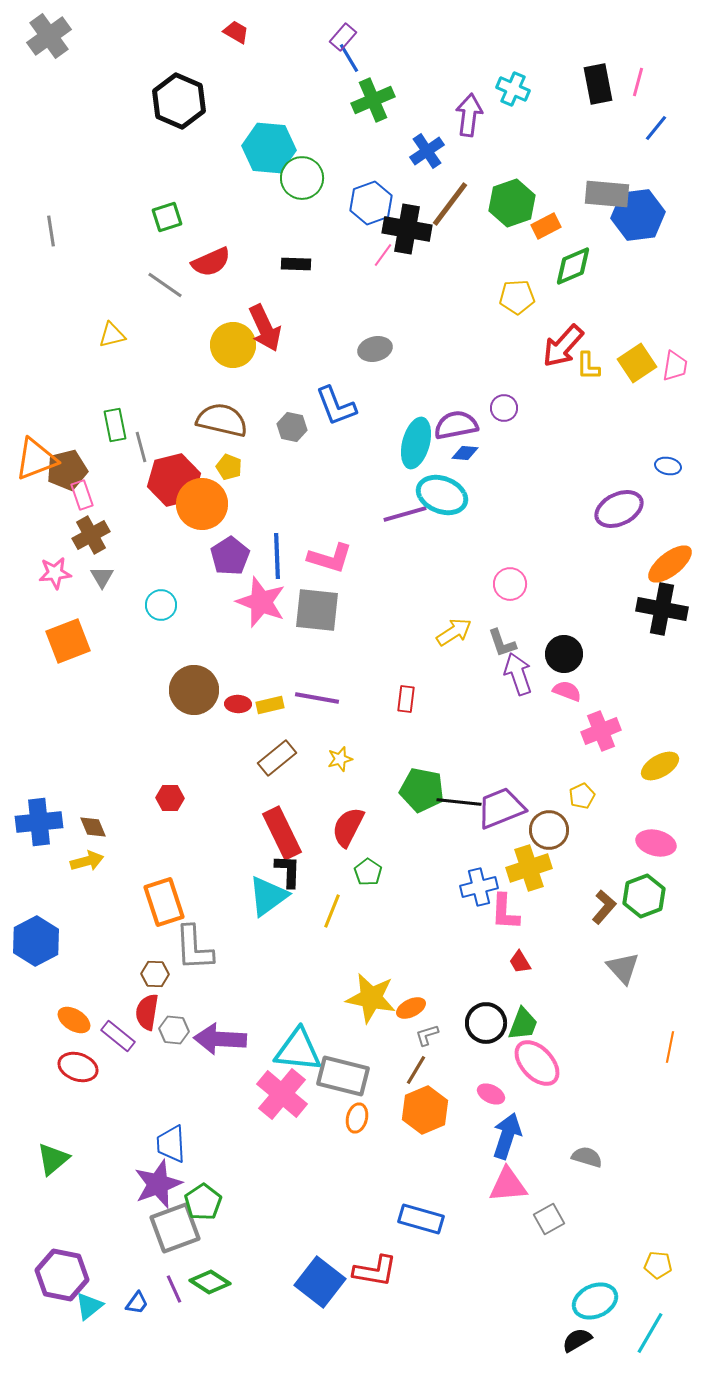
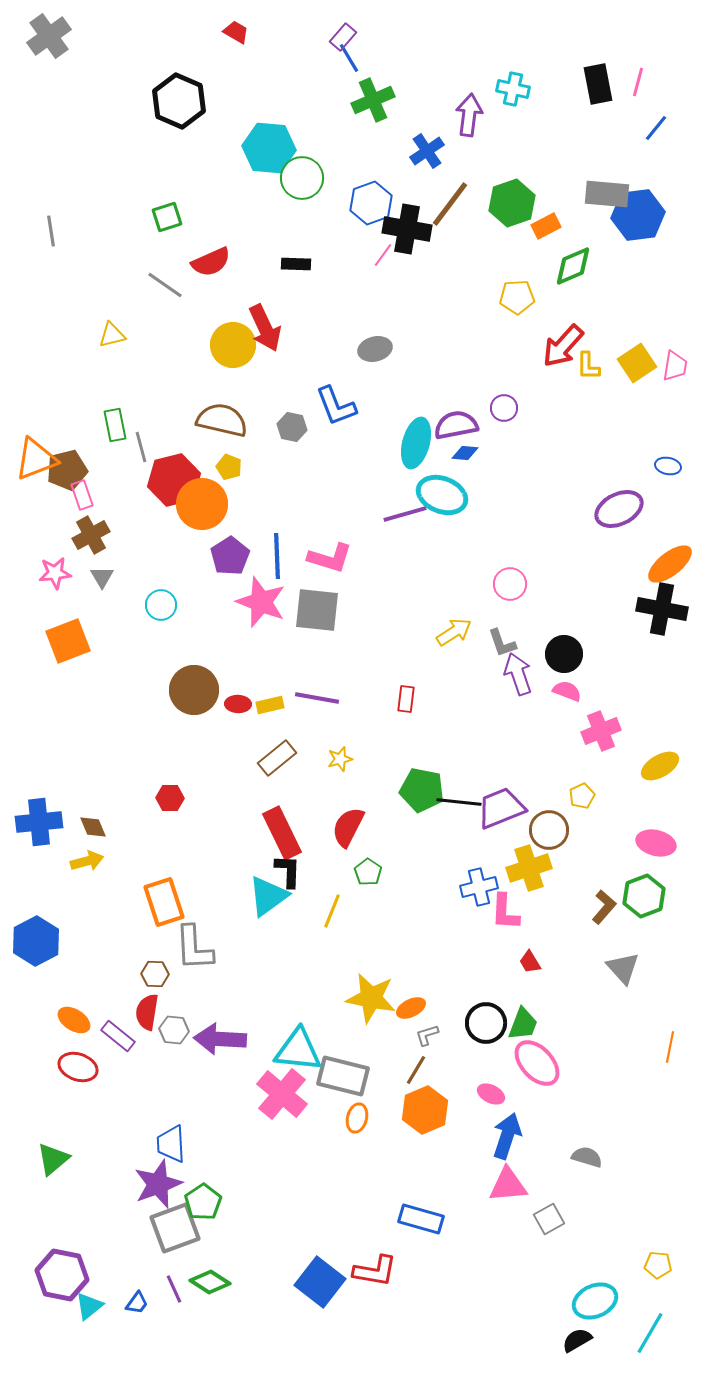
cyan cross at (513, 89): rotated 12 degrees counterclockwise
red trapezoid at (520, 962): moved 10 px right
